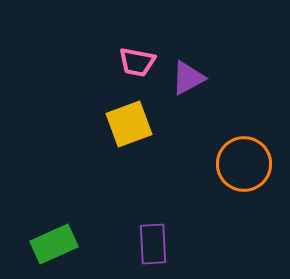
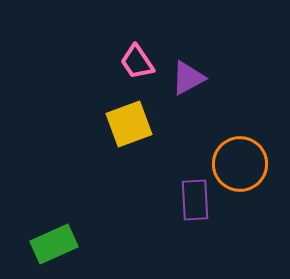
pink trapezoid: rotated 45 degrees clockwise
orange circle: moved 4 px left
purple rectangle: moved 42 px right, 44 px up
